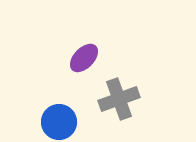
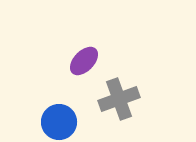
purple ellipse: moved 3 px down
